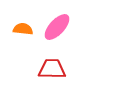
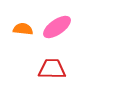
pink ellipse: rotated 12 degrees clockwise
